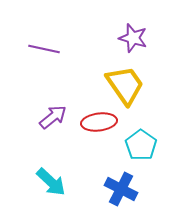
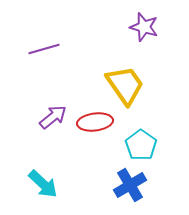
purple star: moved 11 px right, 11 px up
purple line: rotated 28 degrees counterclockwise
red ellipse: moved 4 px left
cyan arrow: moved 8 px left, 2 px down
blue cross: moved 9 px right, 4 px up; rotated 32 degrees clockwise
